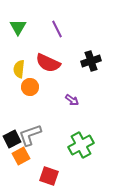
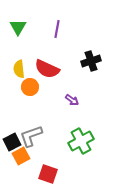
purple line: rotated 36 degrees clockwise
red semicircle: moved 1 px left, 6 px down
yellow semicircle: rotated 12 degrees counterclockwise
gray L-shape: moved 1 px right, 1 px down
black square: moved 3 px down
green cross: moved 4 px up
red square: moved 1 px left, 2 px up
